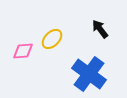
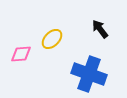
pink diamond: moved 2 px left, 3 px down
blue cross: rotated 16 degrees counterclockwise
